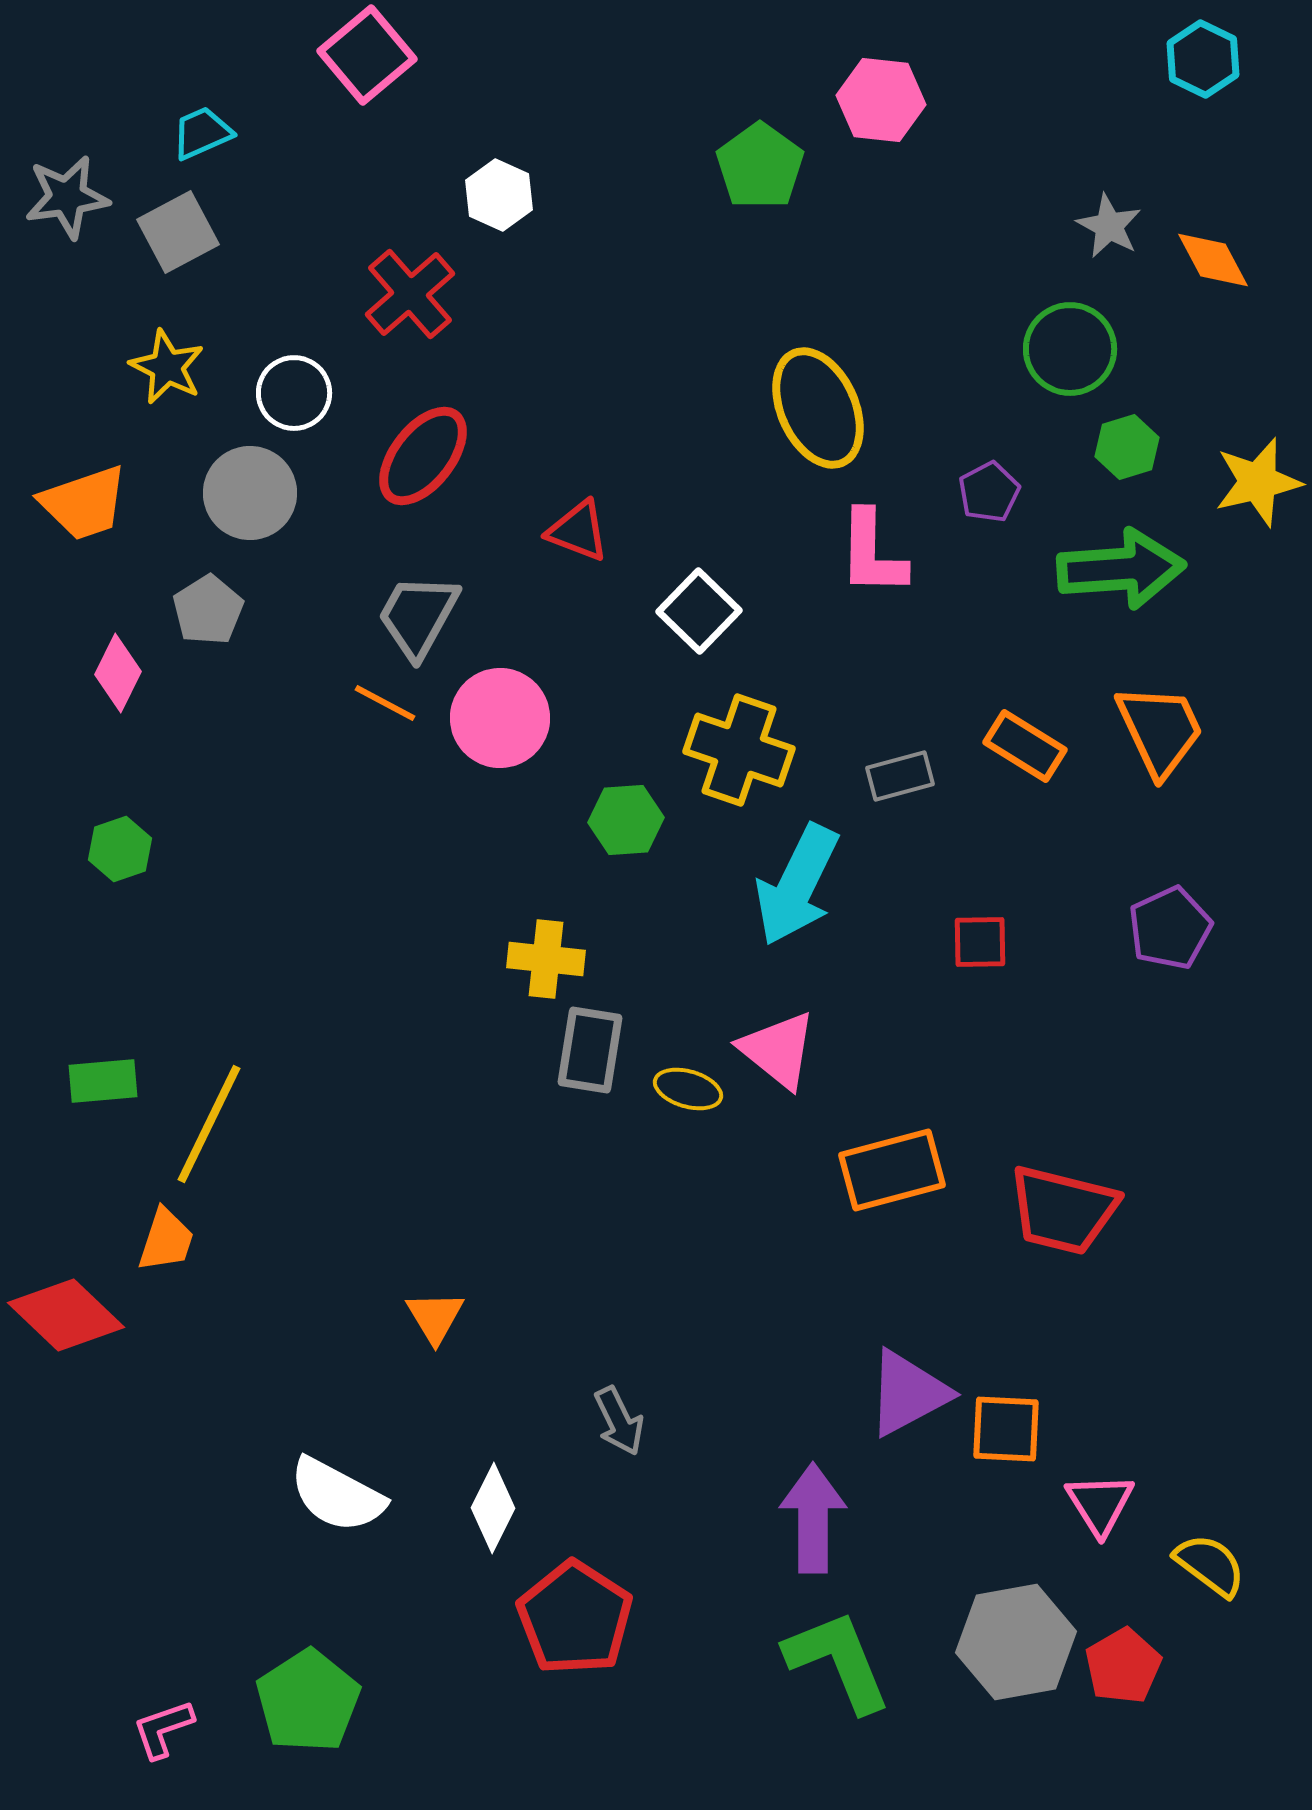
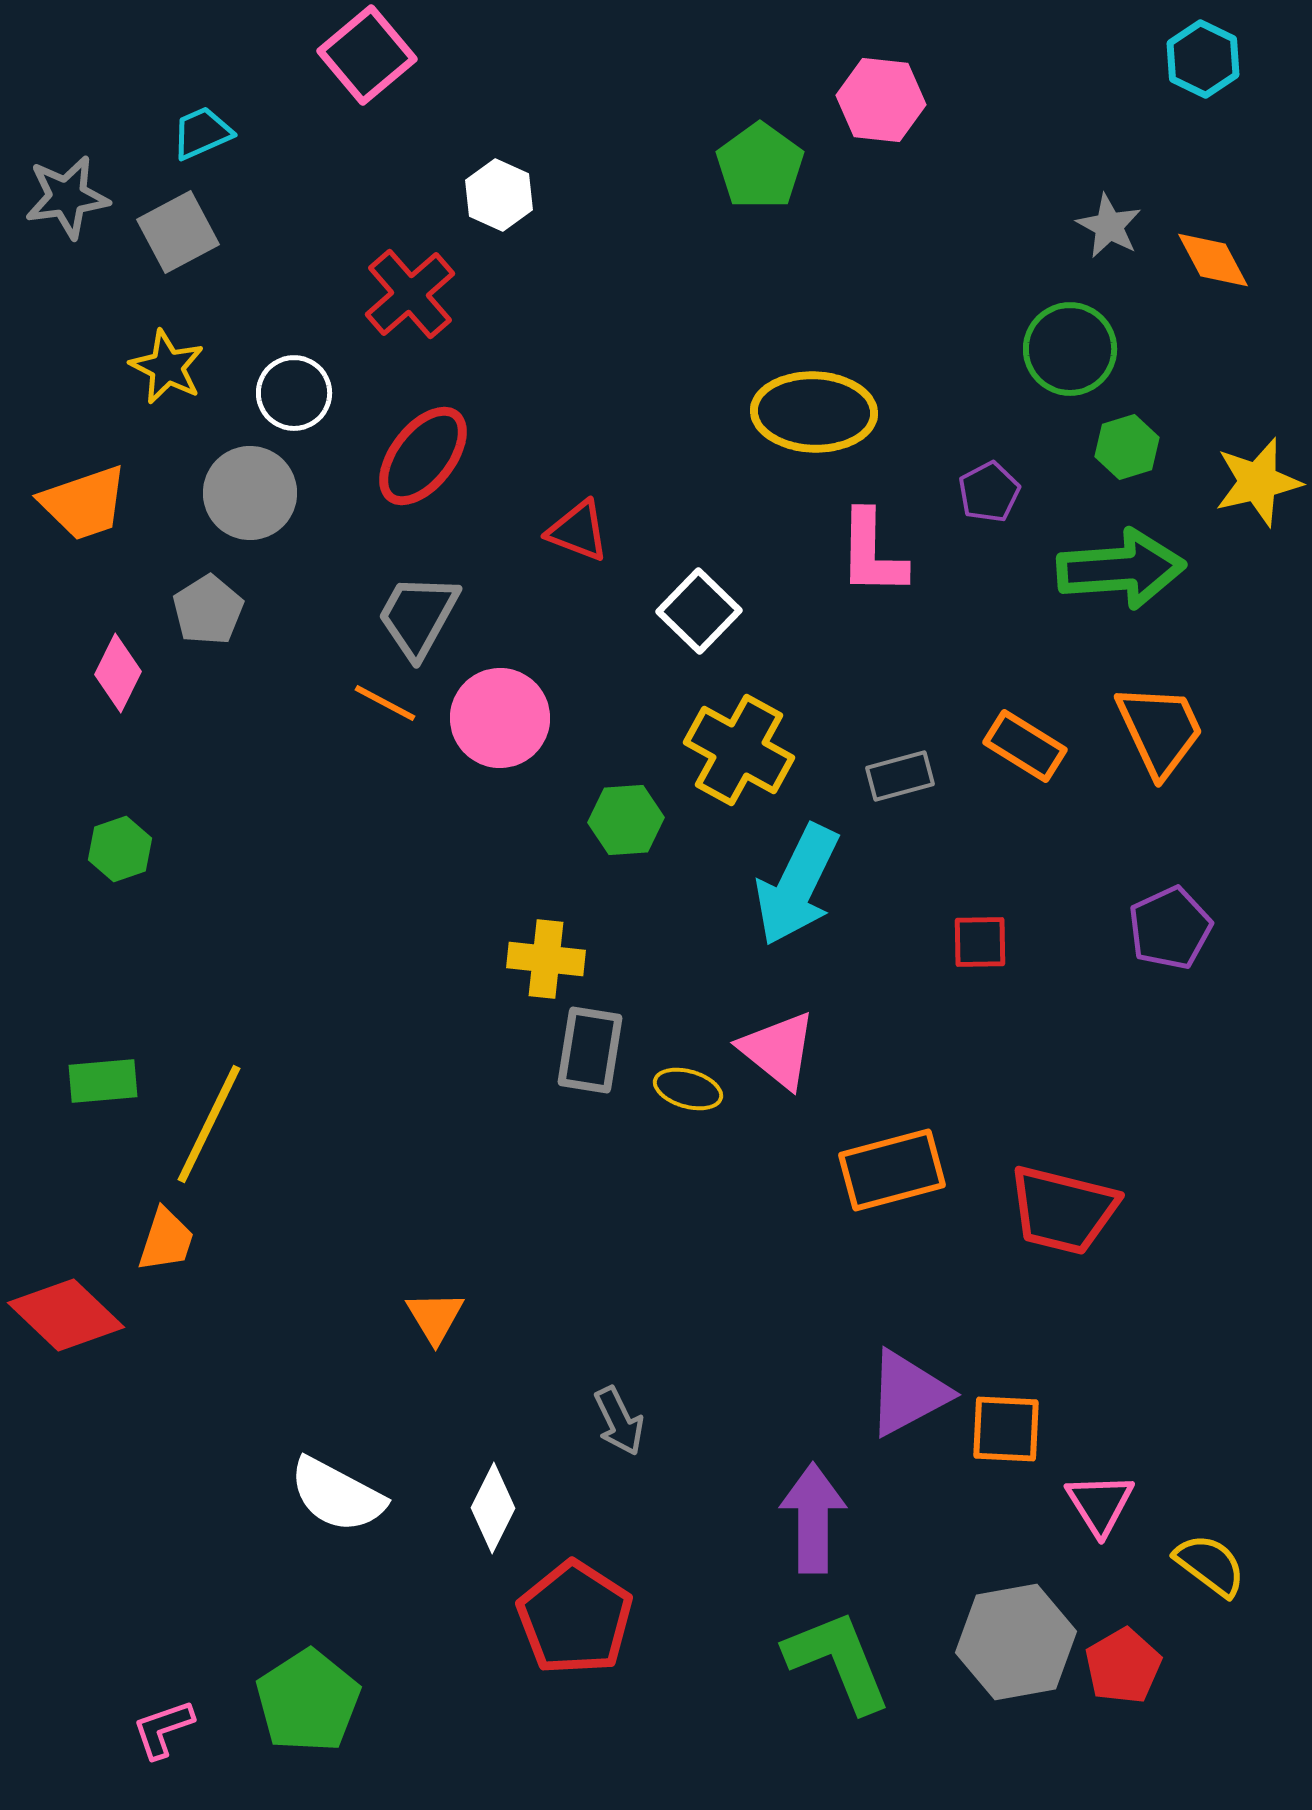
yellow ellipse at (818, 408): moved 4 px left, 4 px down; rotated 64 degrees counterclockwise
yellow cross at (739, 750): rotated 10 degrees clockwise
